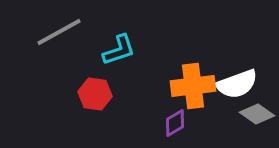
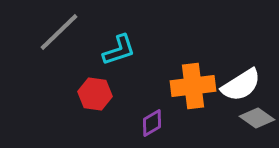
gray line: rotated 15 degrees counterclockwise
white semicircle: moved 4 px right, 1 px down; rotated 12 degrees counterclockwise
gray diamond: moved 4 px down
purple diamond: moved 23 px left
